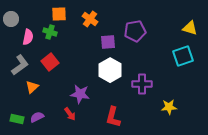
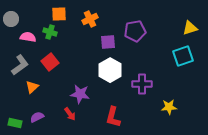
orange cross: rotated 28 degrees clockwise
yellow triangle: rotated 35 degrees counterclockwise
pink semicircle: rotated 91 degrees counterclockwise
green rectangle: moved 2 px left, 4 px down
